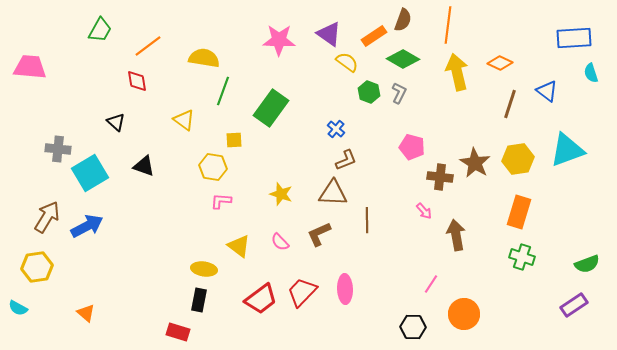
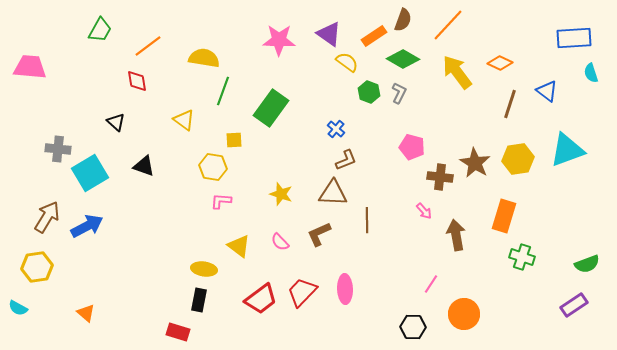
orange line at (448, 25): rotated 36 degrees clockwise
yellow arrow at (457, 72): rotated 24 degrees counterclockwise
orange rectangle at (519, 212): moved 15 px left, 4 px down
